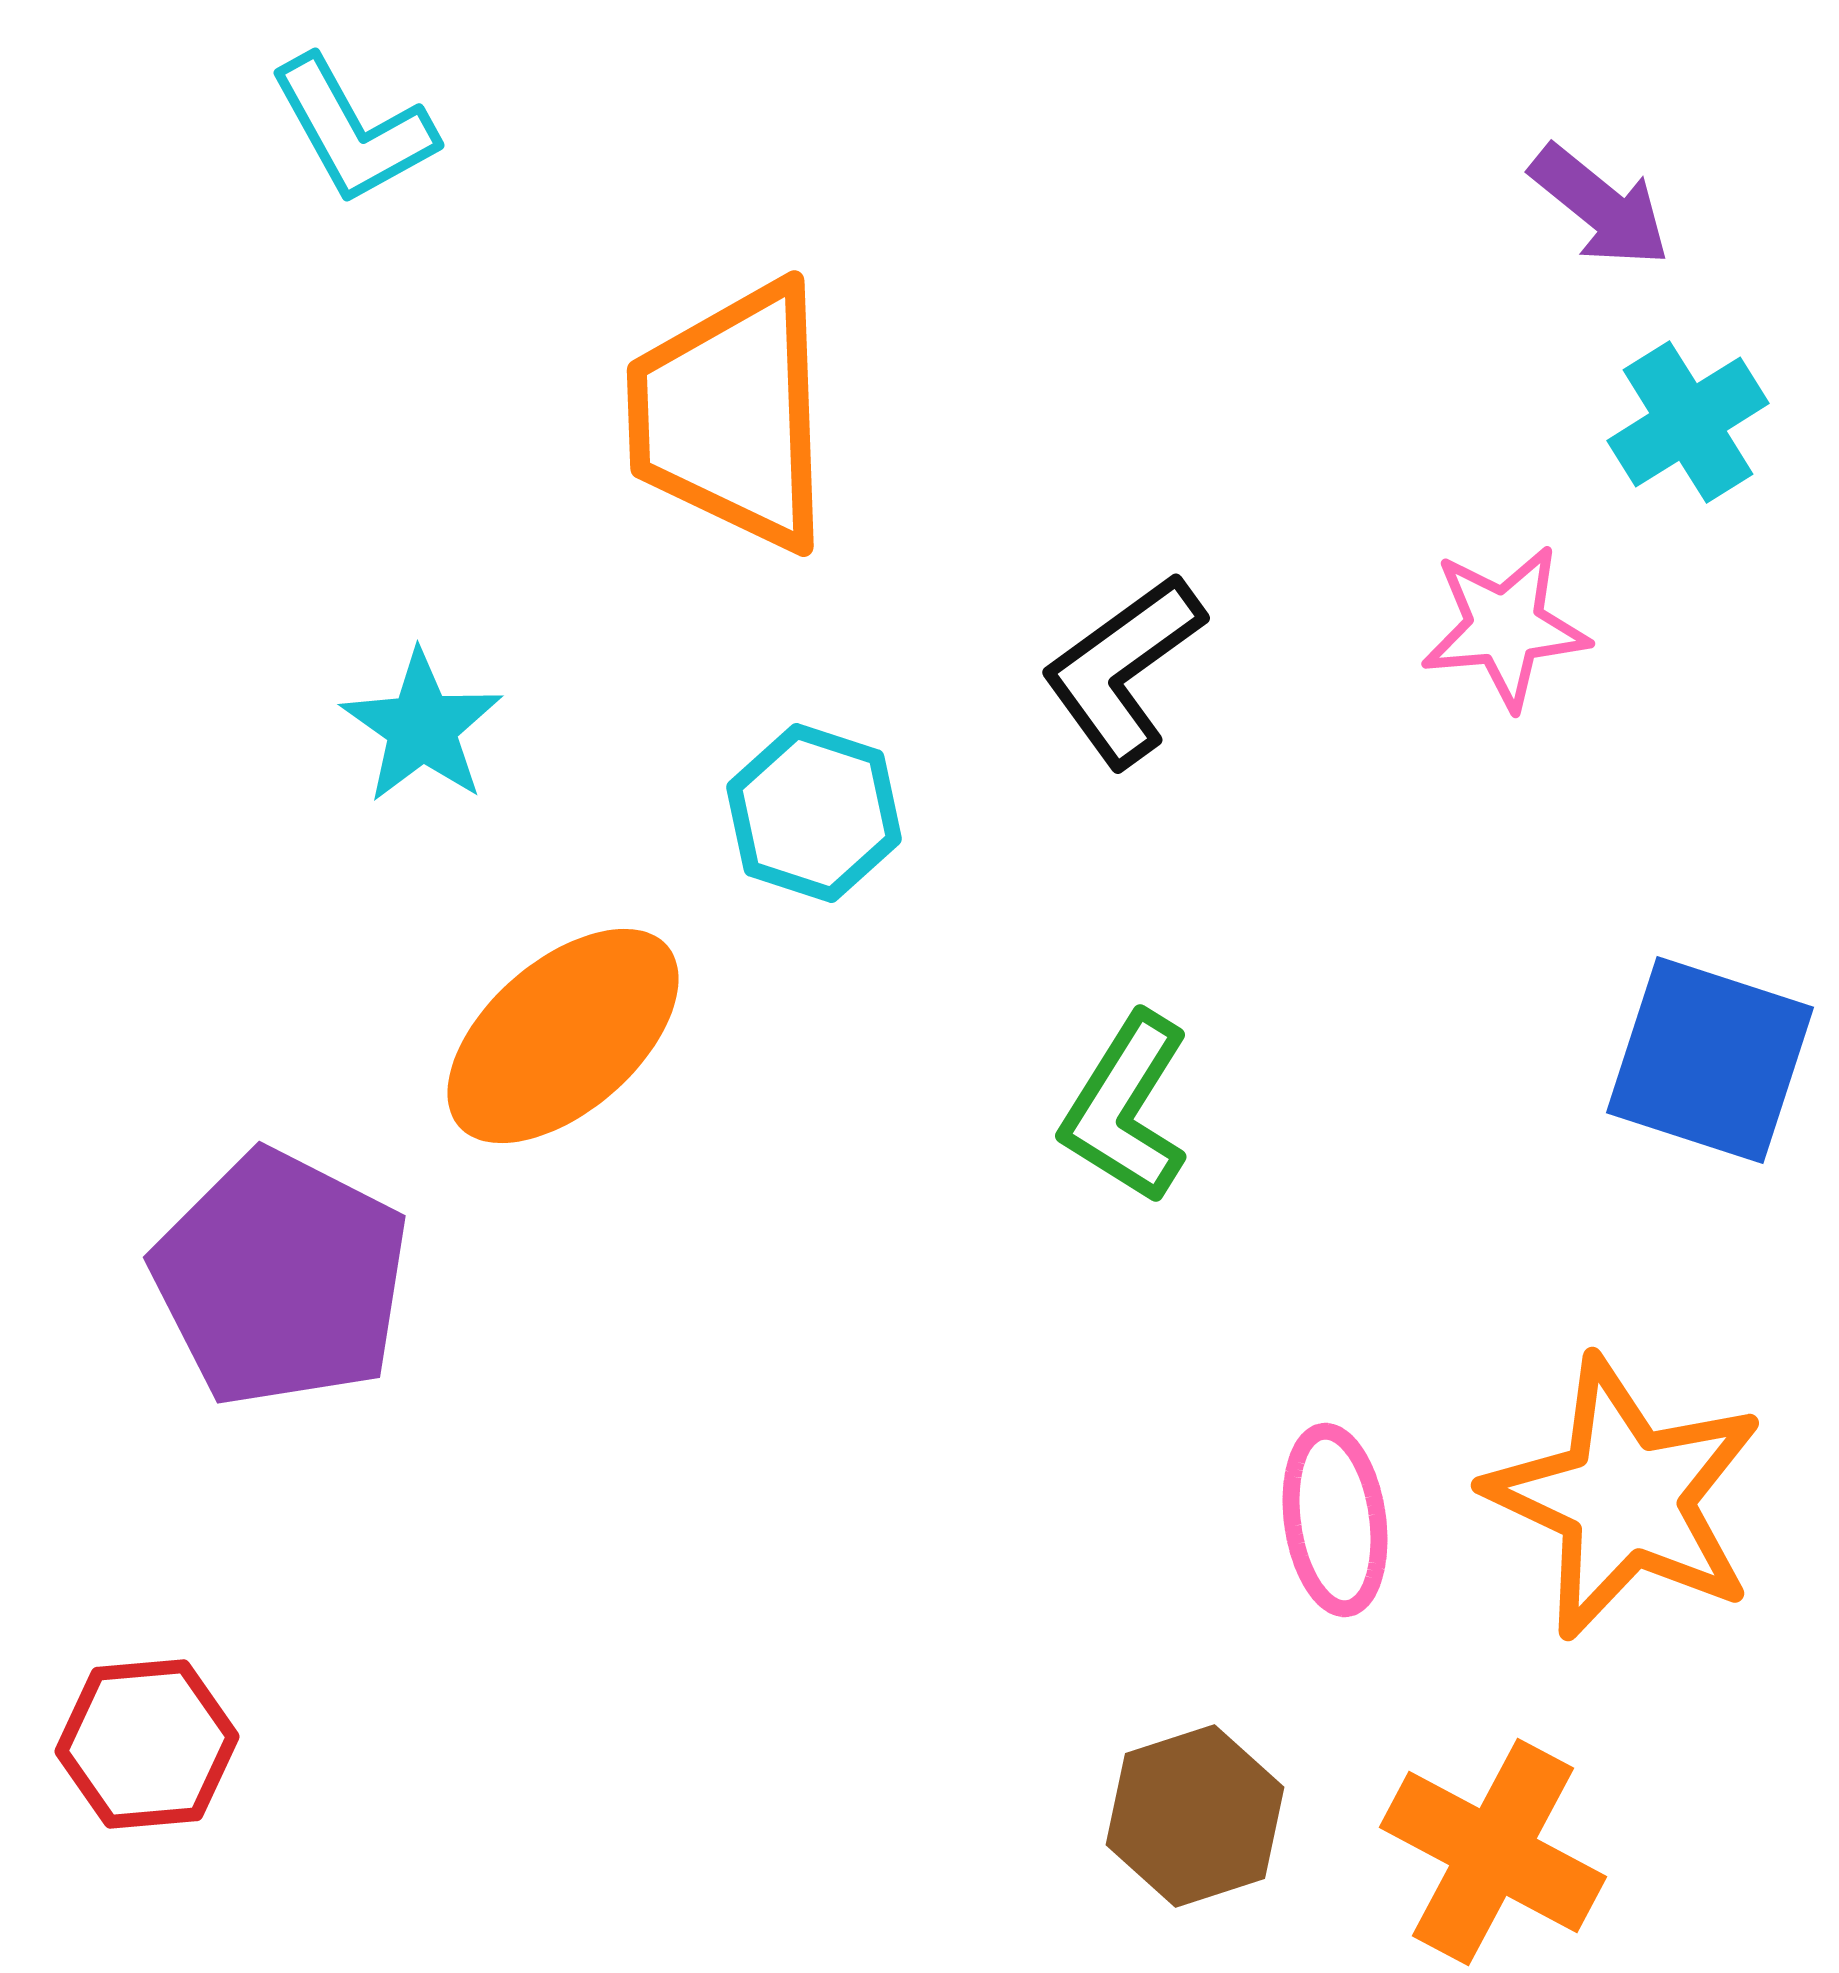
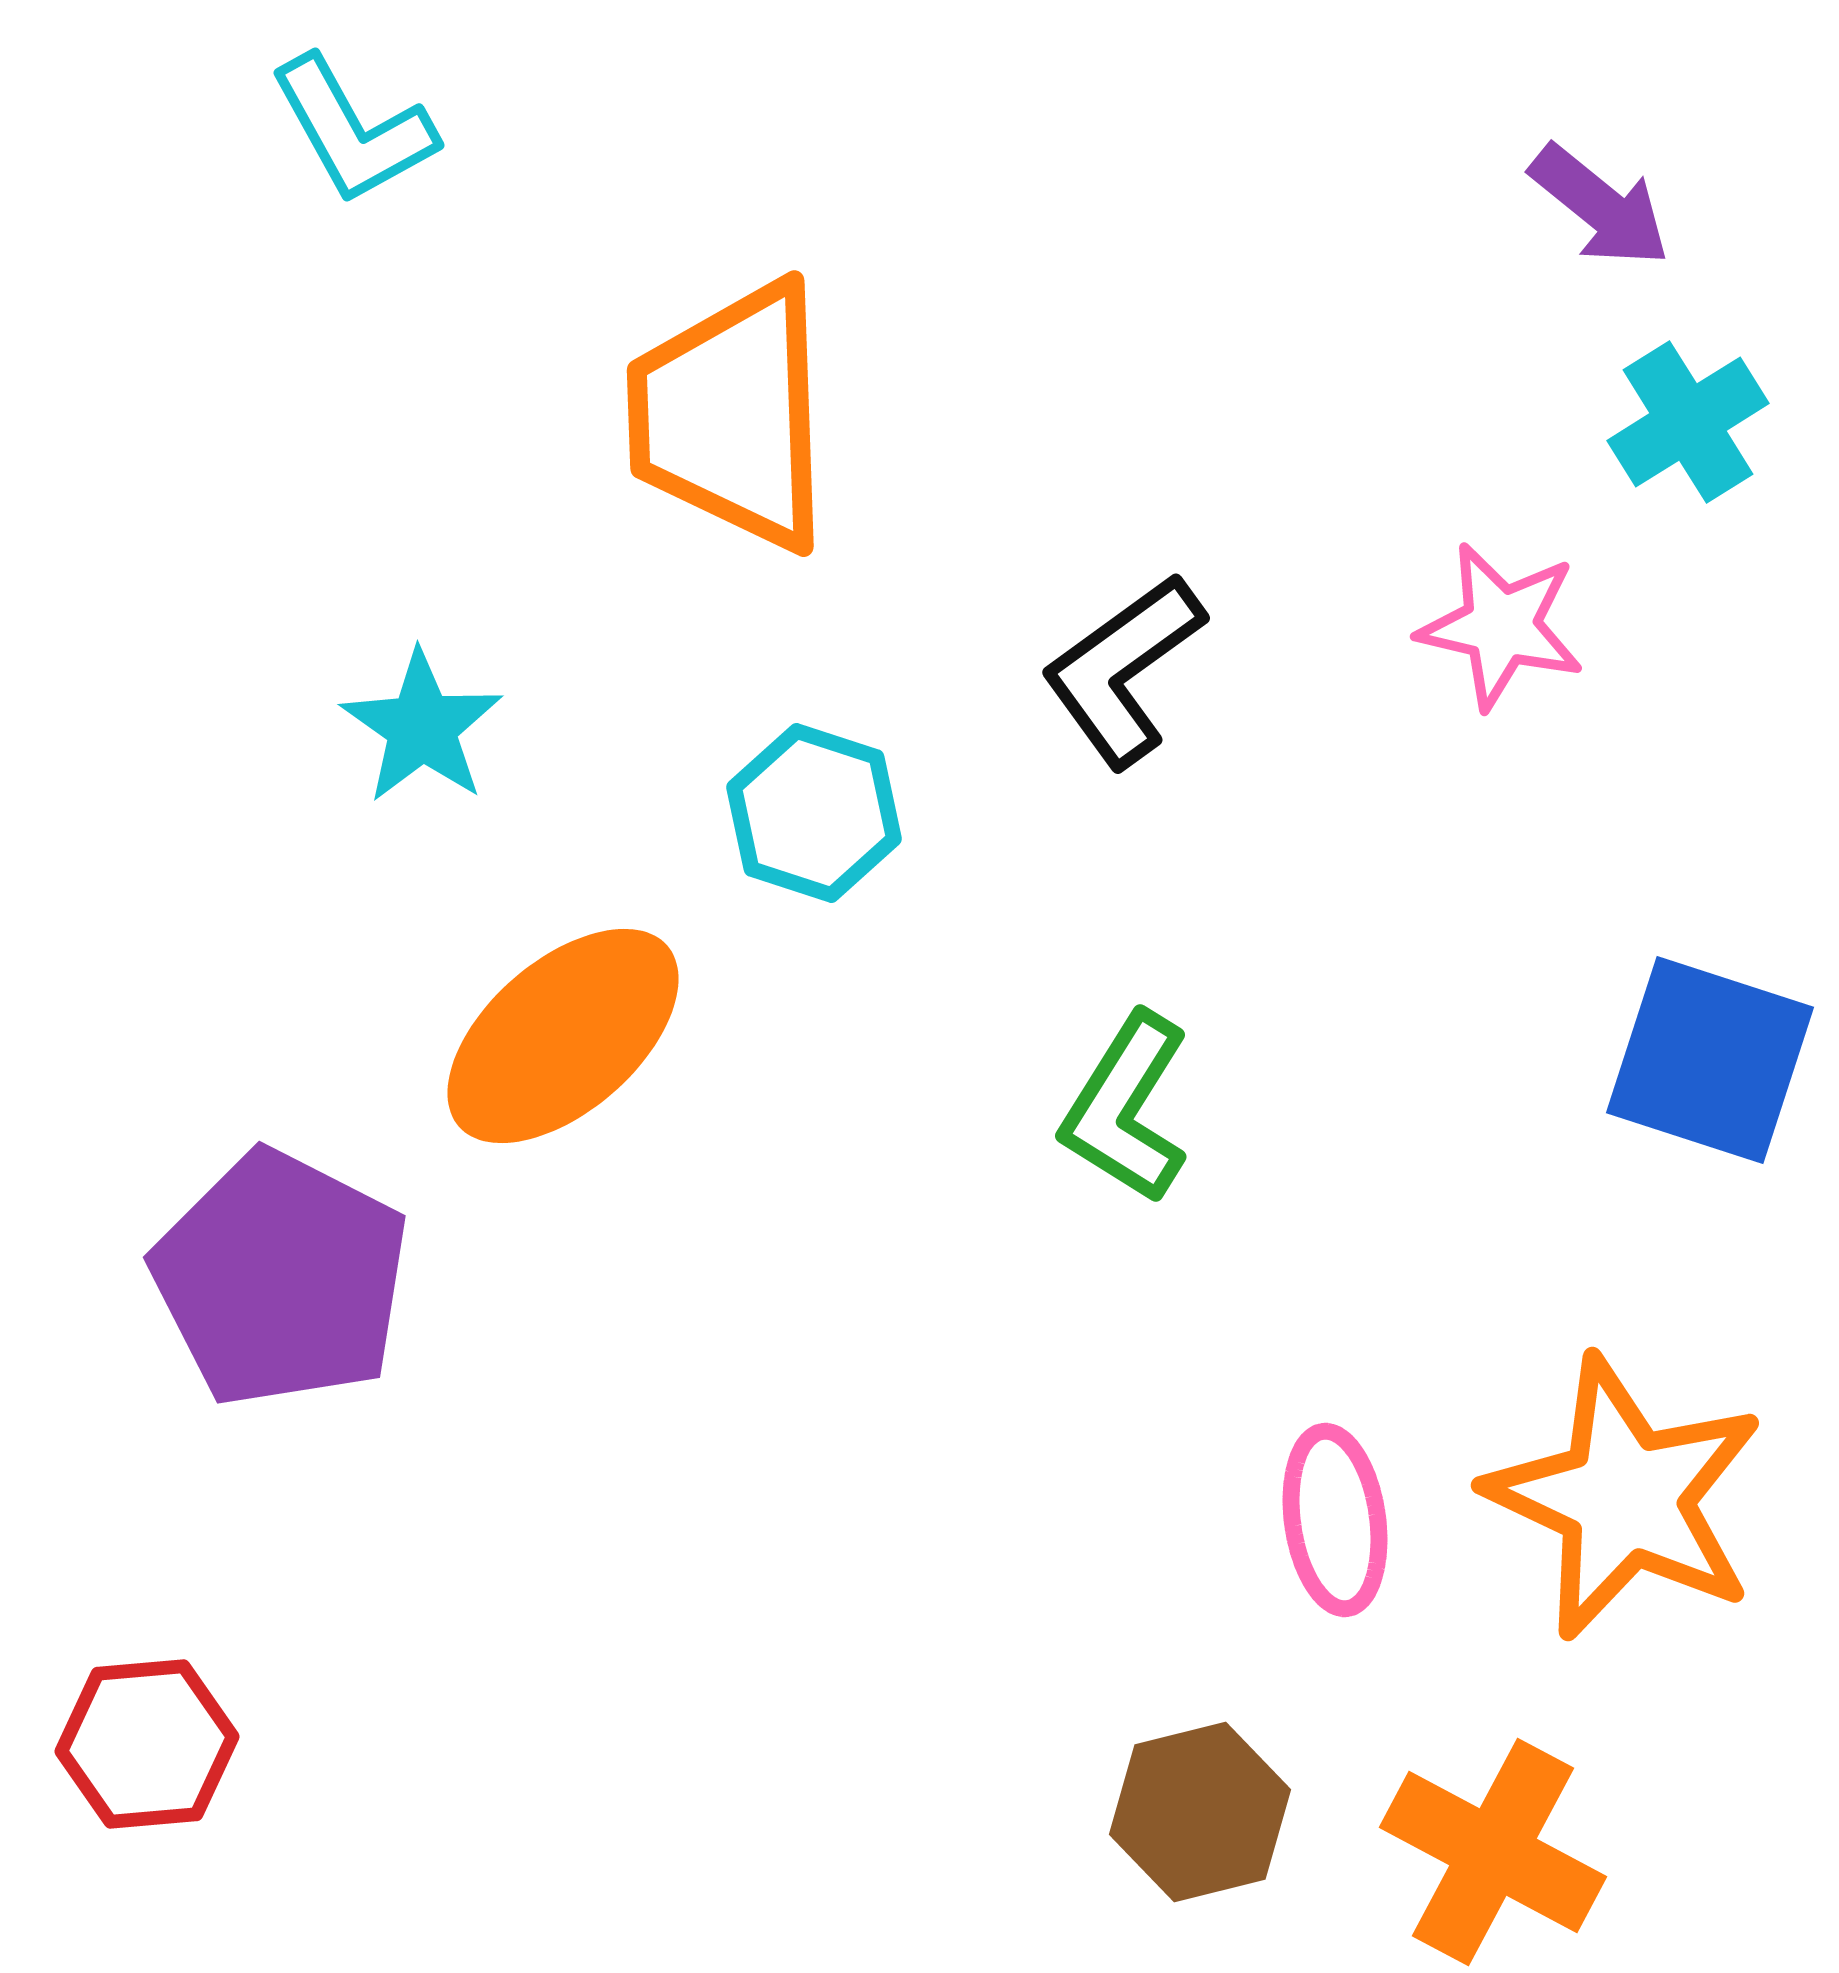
pink star: moved 4 px left, 1 px up; rotated 18 degrees clockwise
brown hexagon: moved 5 px right, 4 px up; rotated 4 degrees clockwise
